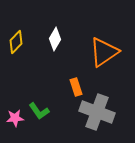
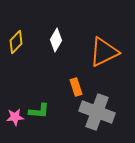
white diamond: moved 1 px right, 1 px down
orange triangle: rotated 8 degrees clockwise
green L-shape: rotated 50 degrees counterclockwise
pink star: moved 1 px up
